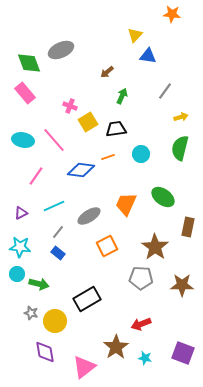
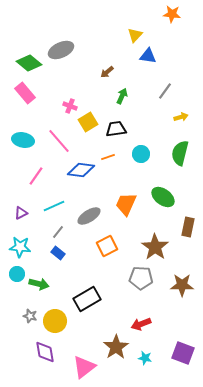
green diamond at (29, 63): rotated 30 degrees counterclockwise
pink line at (54, 140): moved 5 px right, 1 px down
green semicircle at (180, 148): moved 5 px down
gray star at (31, 313): moved 1 px left, 3 px down
